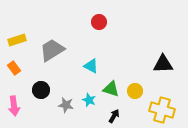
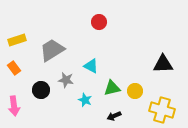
green triangle: moved 1 px right, 1 px up; rotated 30 degrees counterclockwise
cyan star: moved 4 px left
gray star: moved 25 px up
black arrow: rotated 144 degrees counterclockwise
